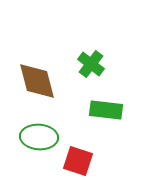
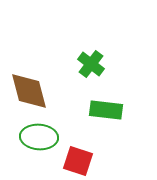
brown diamond: moved 8 px left, 10 px down
